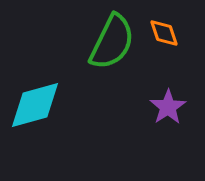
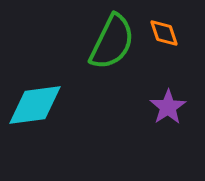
cyan diamond: rotated 8 degrees clockwise
